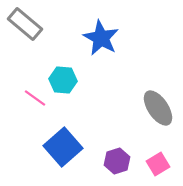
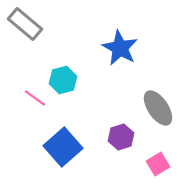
blue star: moved 19 px right, 10 px down
cyan hexagon: rotated 20 degrees counterclockwise
purple hexagon: moved 4 px right, 24 px up
